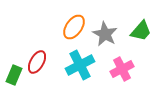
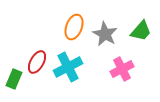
orange ellipse: rotated 15 degrees counterclockwise
cyan cross: moved 12 px left, 2 px down
green rectangle: moved 4 px down
